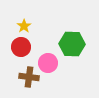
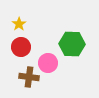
yellow star: moved 5 px left, 2 px up
